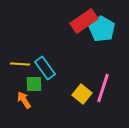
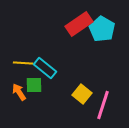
red rectangle: moved 5 px left, 3 px down
yellow line: moved 3 px right, 1 px up
cyan rectangle: rotated 15 degrees counterclockwise
green square: moved 1 px down
pink line: moved 17 px down
orange arrow: moved 5 px left, 8 px up
